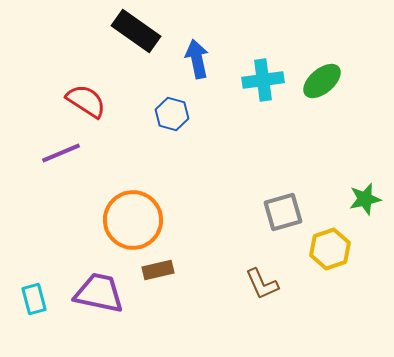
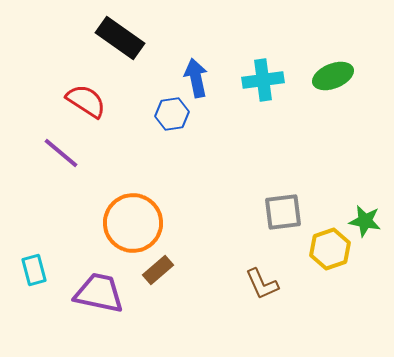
black rectangle: moved 16 px left, 7 px down
blue arrow: moved 1 px left, 19 px down
green ellipse: moved 11 px right, 5 px up; rotated 18 degrees clockwise
blue hexagon: rotated 24 degrees counterclockwise
purple line: rotated 63 degrees clockwise
green star: moved 22 px down; rotated 24 degrees clockwise
gray square: rotated 9 degrees clockwise
orange circle: moved 3 px down
brown rectangle: rotated 28 degrees counterclockwise
cyan rectangle: moved 29 px up
